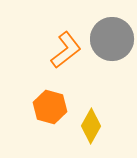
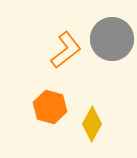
yellow diamond: moved 1 px right, 2 px up
